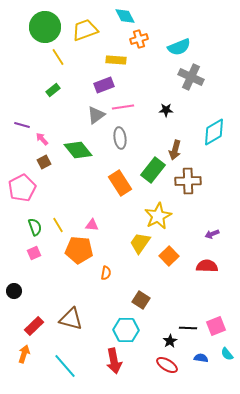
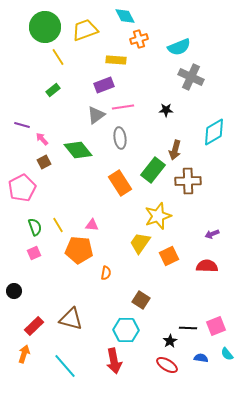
yellow star at (158, 216): rotated 8 degrees clockwise
orange square at (169, 256): rotated 18 degrees clockwise
